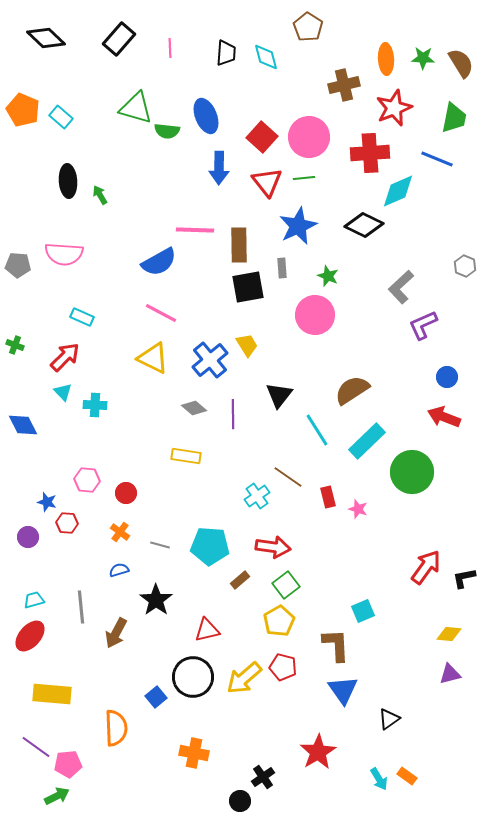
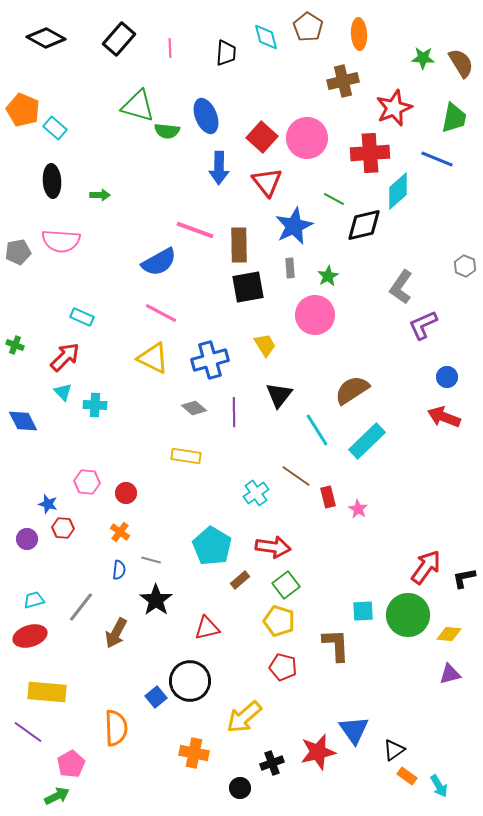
black diamond at (46, 38): rotated 15 degrees counterclockwise
cyan diamond at (266, 57): moved 20 px up
orange ellipse at (386, 59): moved 27 px left, 25 px up
brown cross at (344, 85): moved 1 px left, 4 px up
green triangle at (136, 108): moved 2 px right, 2 px up
cyan rectangle at (61, 117): moved 6 px left, 11 px down
pink circle at (309, 137): moved 2 px left, 1 px down
green line at (304, 178): moved 30 px right, 21 px down; rotated 35 degrees clockwise
black ellipse at (68, 181): moved 16 px left
cyan diamond at (398, 191): rotated 18 degrees counterclockwise
green arrow at (100, 195): rotated 120 degrees clockwise
black diamond at (364, 225): rotated 39 degrees counterclockwise
blue star at (298, 226): moved 4 px left
pink line at (195, 230): rotated 18 degrees clockwise
pink semicircle at (64, 254): moved 3 px left, 13 px up
gray pentagon at (18, 265): moved 13 px up; rotated 15 degrees counterclockwise
gray rectangle at (282, 268): moved 8 px right
green star at (328, 276): rotated 20 degrees clockwise
gray L-shape at (401, 287): rotated 12 degrees counterclockwise
yellow trapezoid at (247, 345): moved 18 px right
blue cross at (210, 360): rotated 24 degrees clockwise
purple line at (233, 414): moved 1 px right, 2 px up
blue diamond at (23, 425): moved 4 px up
green circle at (412, 472): moved 4 px left, 143 px down
brown line at (288, 477): moved 8 px right, 1 px up
pink hexagon at (87, 480): moved 2 px down
cyan cross at (257, 496): moved 1 px left, 3 px up
blue star at (47, 502): moved 1 px right, 2 px down
pink star at (358, 509): rotated 12 degrees clockwise
red hexagon at (67, 523): moved 4 px left, 5 px down
purple circle at (28, 537): moved 1 px left, 2 px down
gray line at (160, 545): moved 9 px left, 15 px down
cyan pentagon at (210, 546): moved 2 px right; rotated 27 degrees clockwise
blue semicircle at (119, 570): rotated 114 degrees clockwise
gray line at (81, 607): rotated 44 degrees clockwise
cyan square at (363, 611): rotated 20 degrees clockwise
yellow pentagon at (279, 621): rotated 24 degrees counterclockwise
red triangle at (207, 630): moved 2 px up
red ellipse at (30, 636): rotated 32 degrees clockwise
black circle at (193, 677): moved 3 px left, 4 px down
yellow arrow at (244, 678): moved 39 px down
blue triangle at (343, 690): moved 11 px right, 40 px down
yellow rectangle at (52, 694): moved 5 px left, 2 px up
black triangle at (389, 719): moved 5 px right, 31 px down
purple line at (36, 747): moved 8 px left, 15 px up
red star at (318, 752): rotated 18 degrees clockwise
pink pentagon at (68, 764): moved 3 px right; rotated 24 degrees counterclockwise
black cross at (263, 777): moved 9 px right, 14 px up; rotated 15 degrees clockwise
cyan arrow at (379, 779): moved 60 px right, 7 px down
black circle at (240, 801): moved 13 px up
